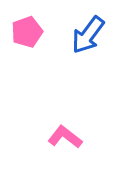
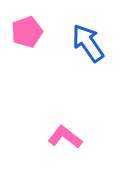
blue arrow: moved 8 px down; rotated 108 degrees clockwise
